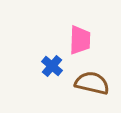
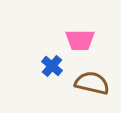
pink trapezoid: rotated 88 degrees clockwise
